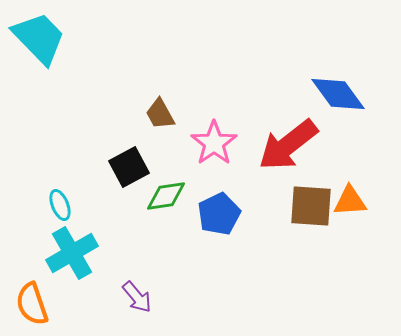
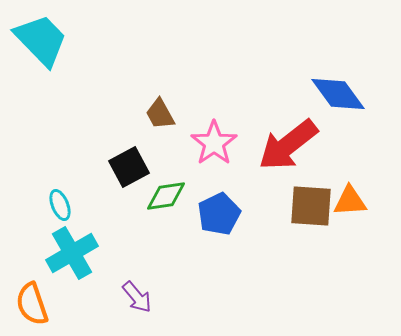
cyan trapezoid: moved 2 px right, 2 px down
